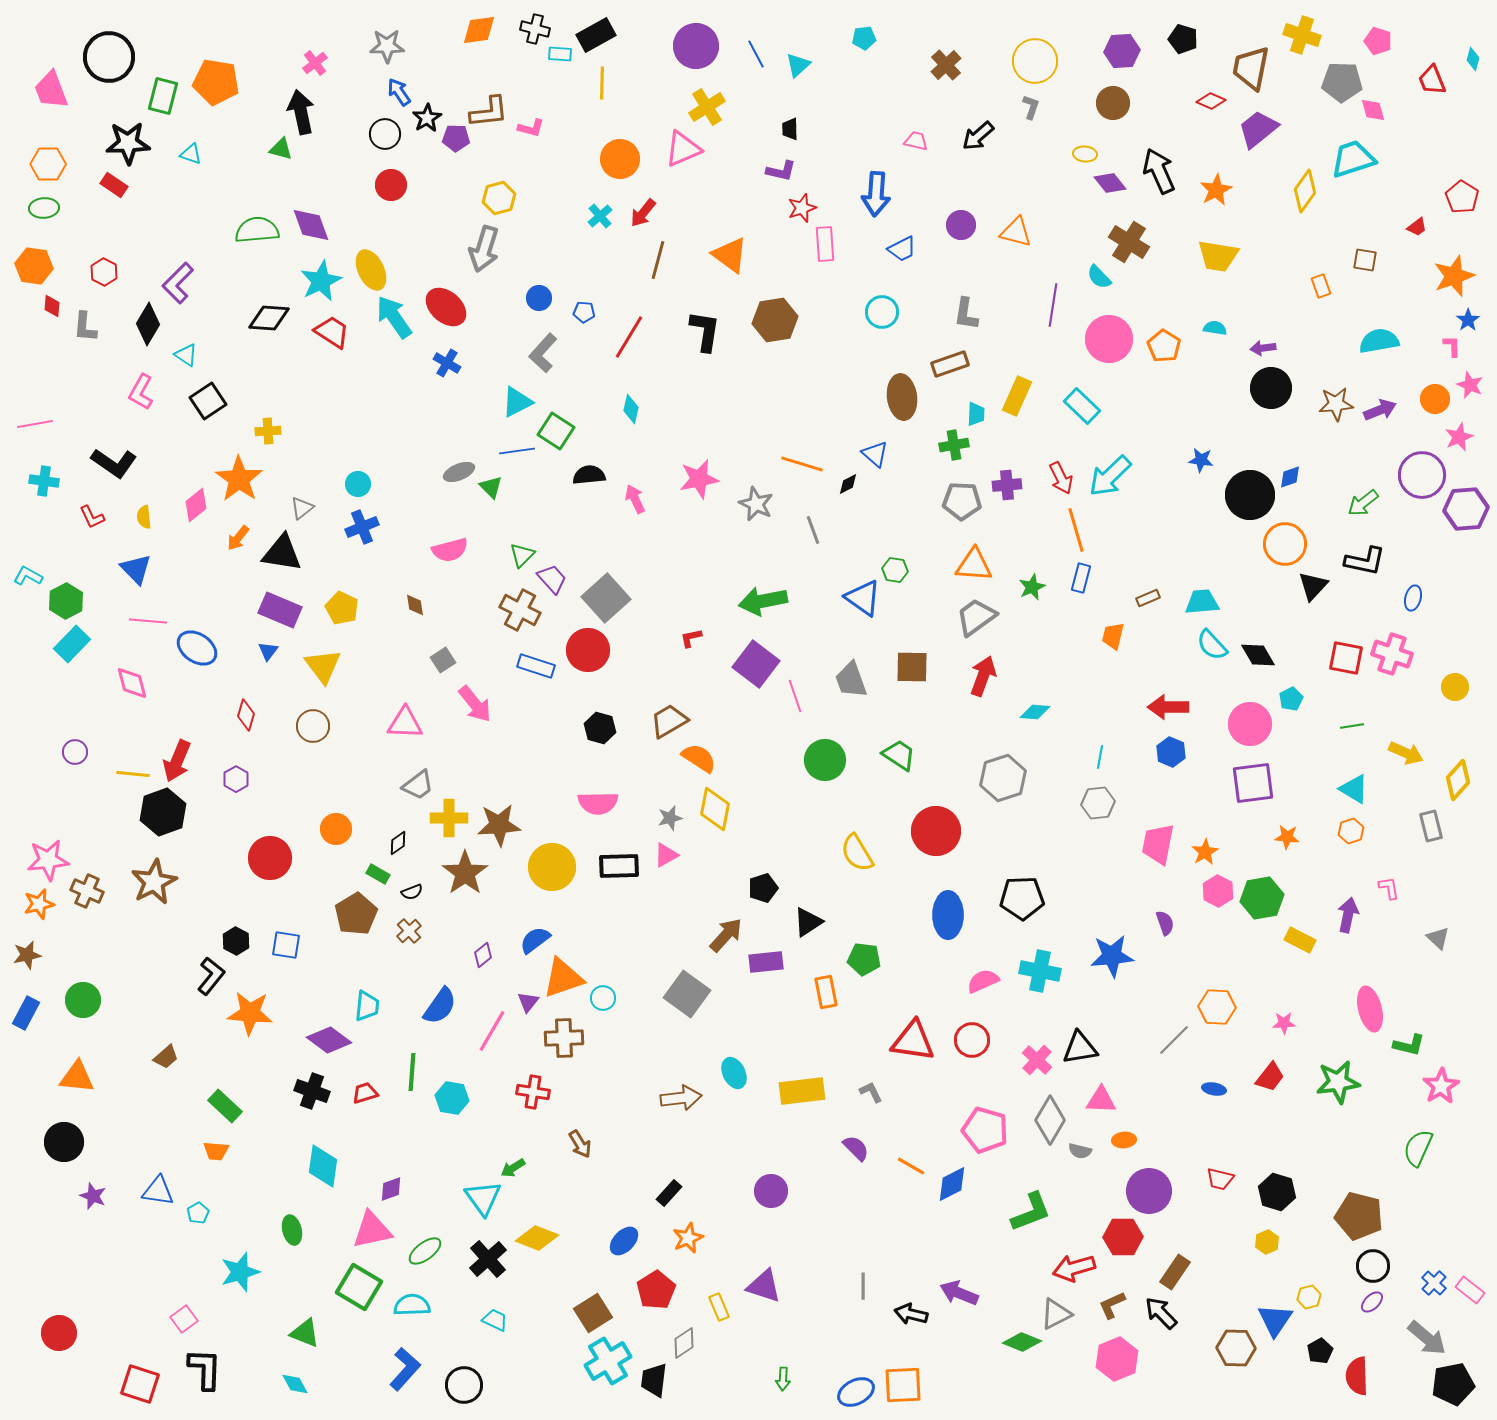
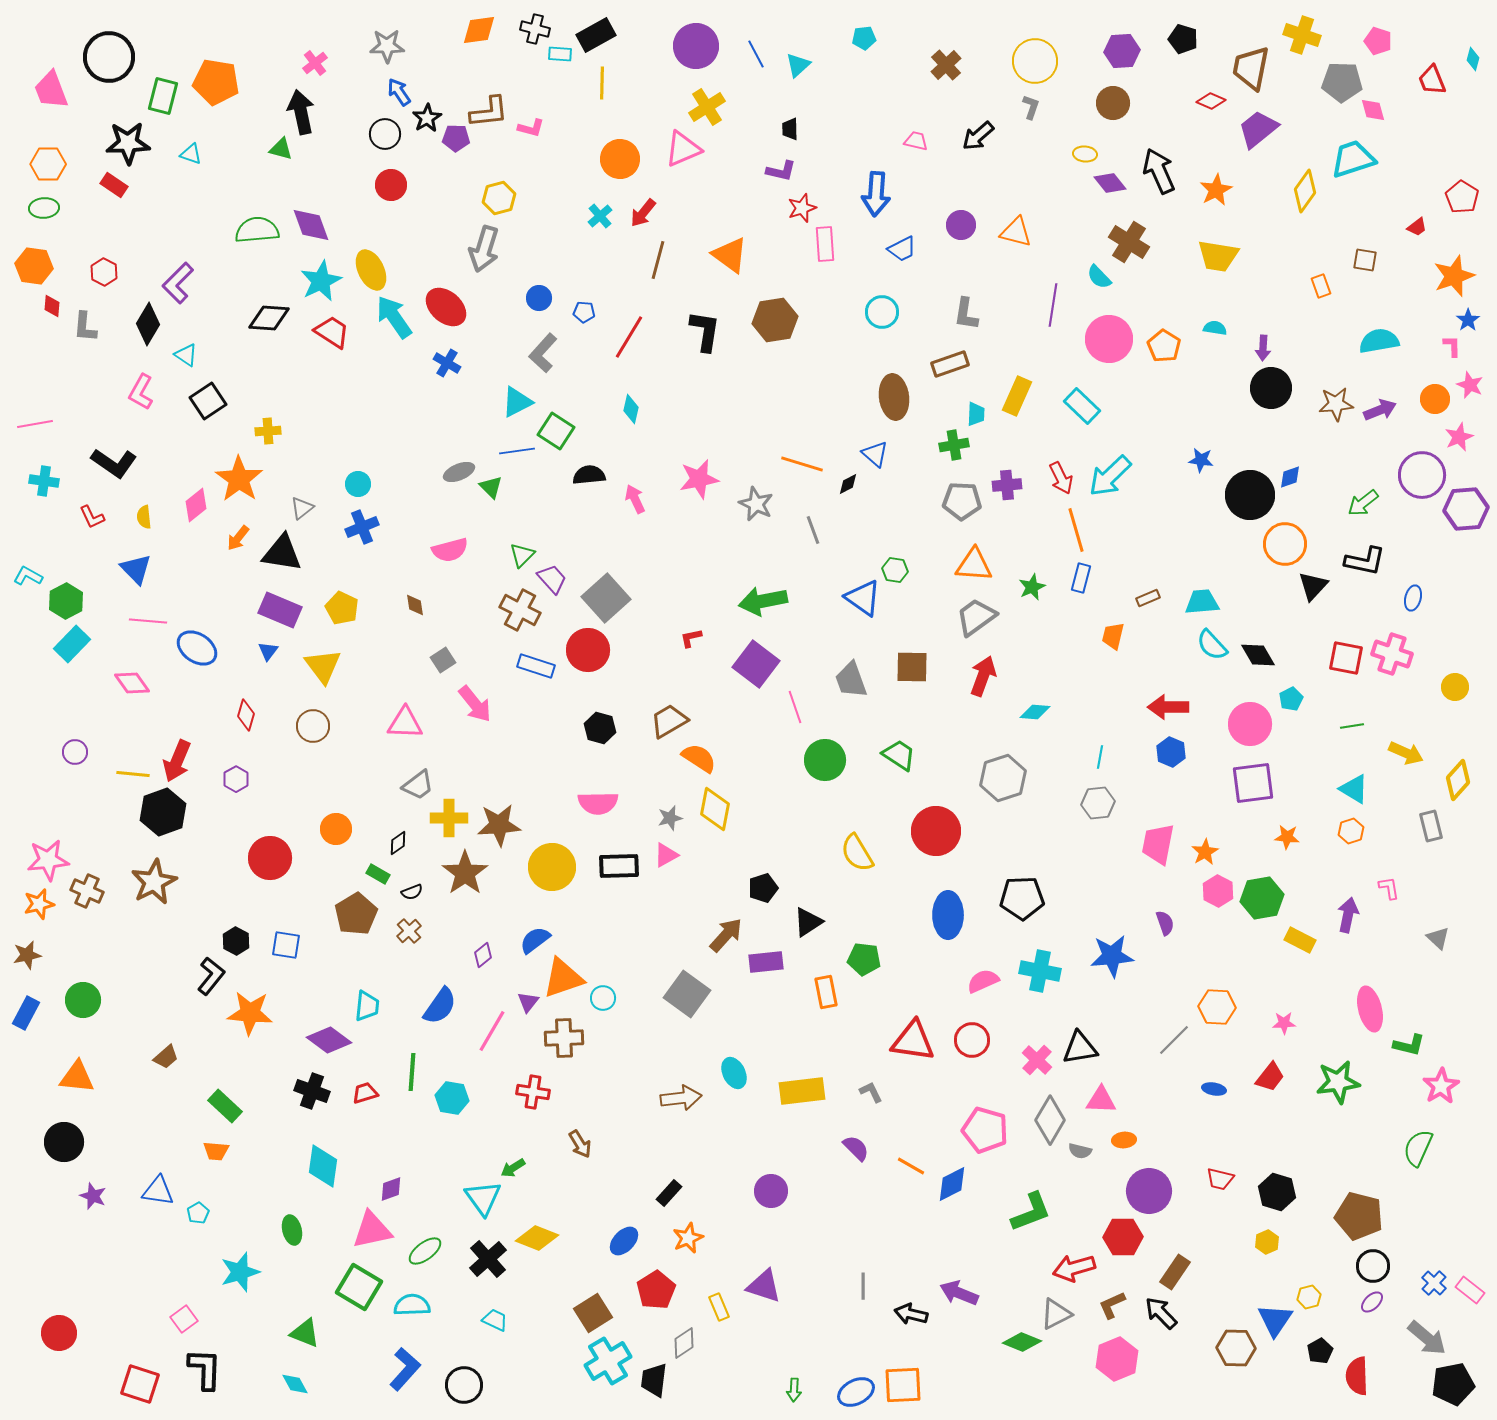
purple arrow at (1263, 348): rotated 80 degrees counterclockwise
brown ellipse at (902, 397): moved 8 px left
pink diamond at (132, 683): rotated 21 degrees counterclockwise
pink line at (795, 696): moved 11 px down
green arrow at (783, 1379): moved 11 px right, 11 px down
